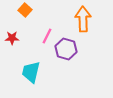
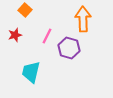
red star: moved 3 px right, 3 px up; rotated 16 degrees counterclockwise
purple hexagon: moved 3 px right, 1 px up
